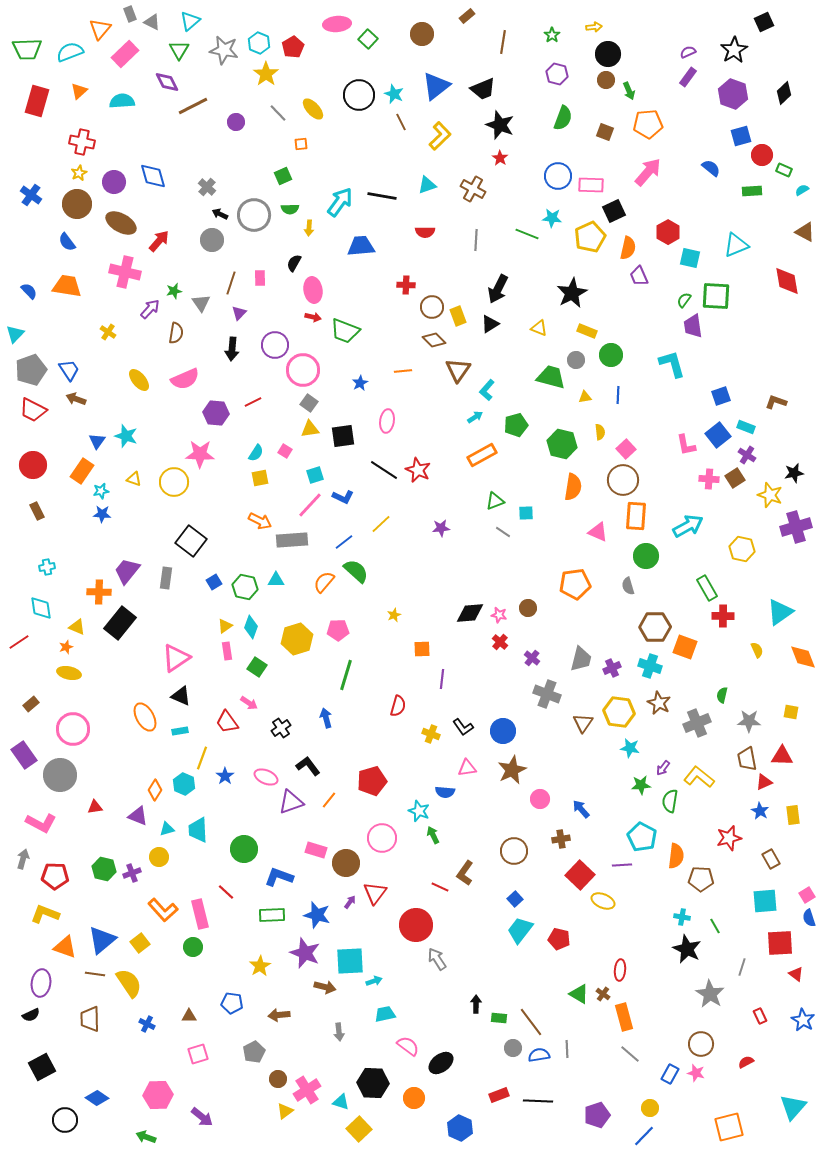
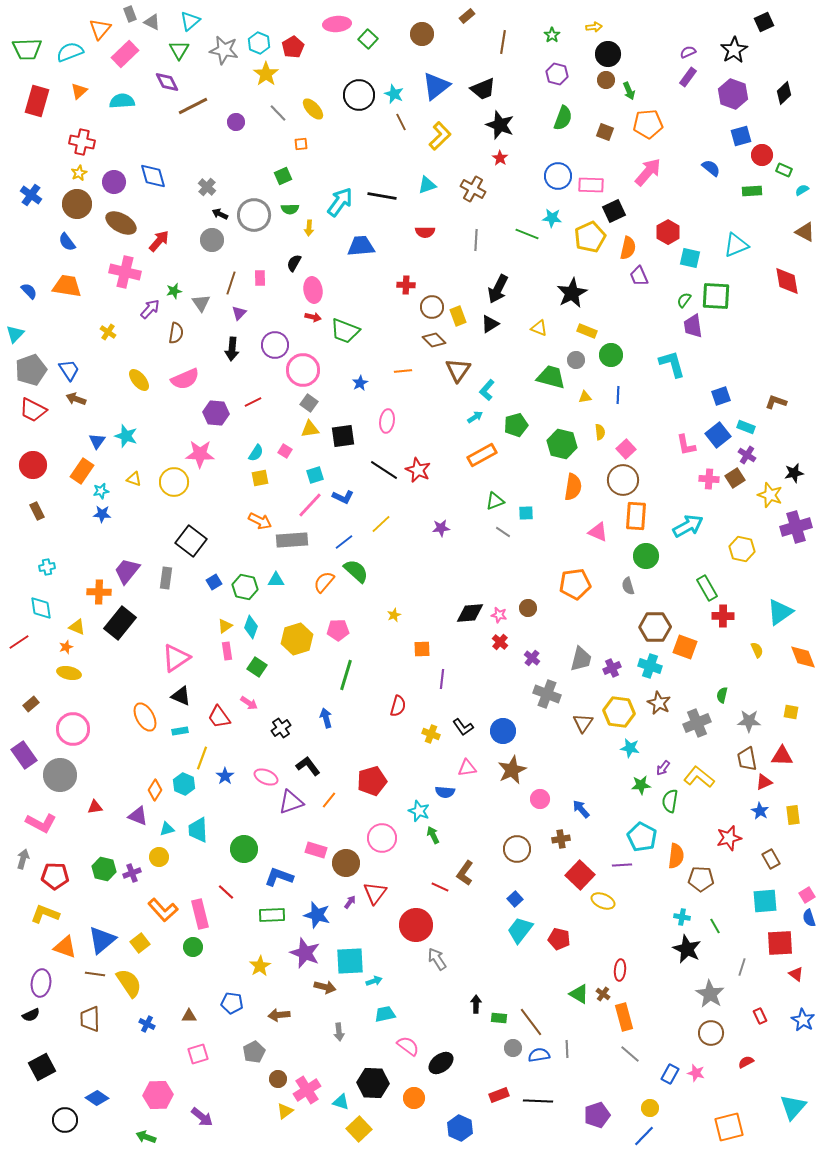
red trapezoid at (227, 722): moved 8 px left, 5 px up
brown circle at (514, 851): moved 3 px right, 2 px up
brown circle at (701, 1044): moved 10 px right, 11 px up
